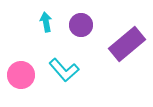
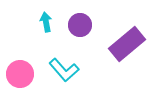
purple circle: moved 1 px left
pink circle: moved 1 px left, 1 px up
